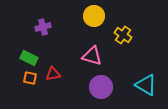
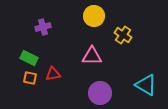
pink triangle: rotated 15 degrees counterclockwise
purple circle: moved 1 px left, 6 px down
